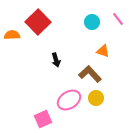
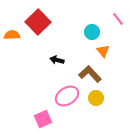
cyan circle: moved 10 px down
orange triangle: rotated 32 degrees clockwise
black arrow: moved 1 px right; rotated 120 degrees clockwise
pink ellipse: moved 2 px left, 4 px up
